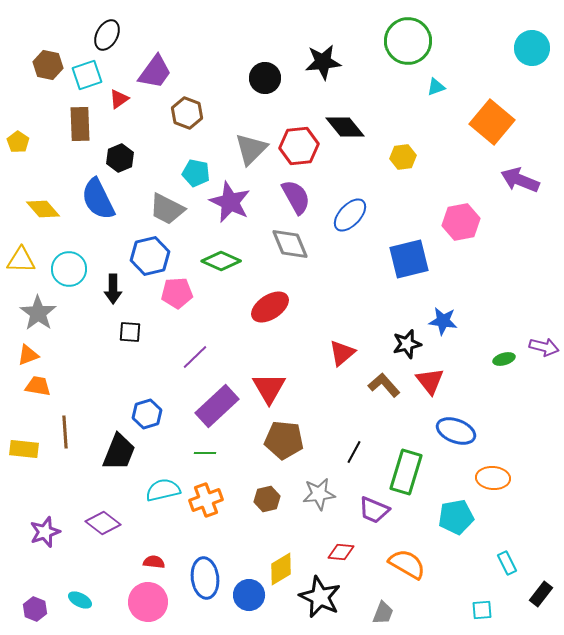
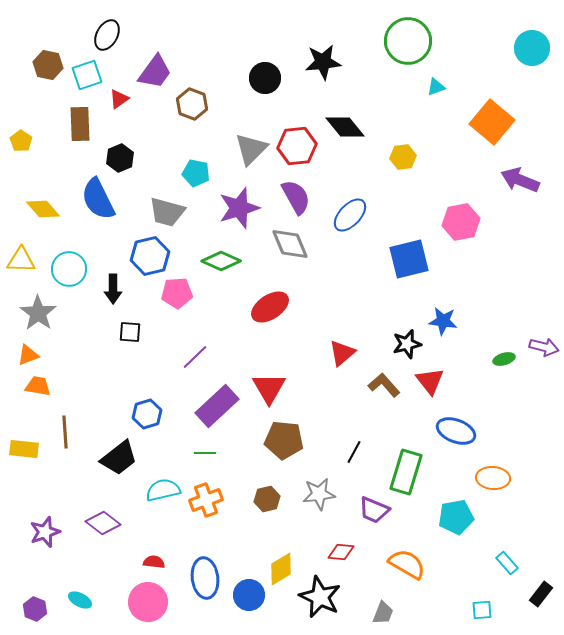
brown hexagon at (187, 113): moved 5 px right, 9 px up
yellow pentagon at (18, 142): moved 3 px right, 1 px up
red hexagon at (299, 146): moved 2 px left
purple star at (230, 202): moved 9 px right, 6 px down; rotated 30 degrees clockwise
gray trapezoid at (167, 209): moved 3 px down; rotated 12 degrees counterclockwise
black trapezoid at (119, 452): moved 6 px down; rotated 30 degrees clockwise
cyan rectangle at (507, 563): rotated 15 degrees counterclockwise
